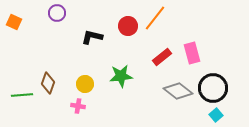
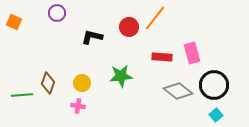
red circle: moved 1 px right, 1 px down
red rectangle: rotated 42 degrees clockwise
yellow circle: moved 3 px left, 1 px up
black circle: moved 1 px right, 3 px up
